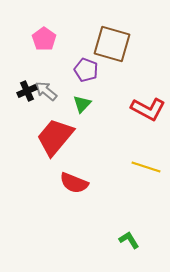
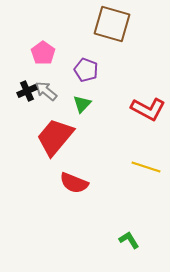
pink pentagon: moved 1 px left, 14 px down
brown square: moved 20 px up
